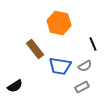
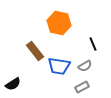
brown rectangle: moved 2 px down
blue trapezoid: moved 1 px left
black semicircle: moved 2 px left, 2 px up
